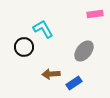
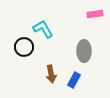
gray ellipse: rotated 40 degrees counterclockwise
brown arrow: rotated 96 degrees counterclockwise
blue rectangle: moved 3 px up; rotated 28 degrees counterclockwise
